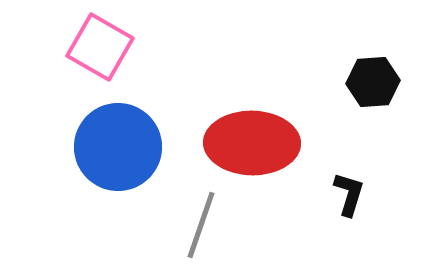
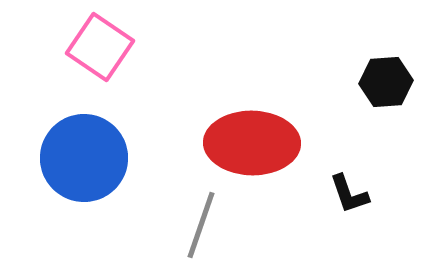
pink square: rotated 4 degrees clockwise
black hexagon: moved 13 px right
blue circle: moved 34 px left, 11 px down
black L-shape: rotated 144 degrees clockwise
